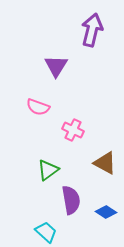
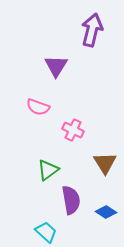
brown triangle: rotated 30 degrees clockwise
